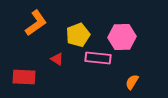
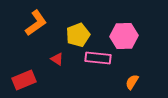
pink hexagon: moved 2 px right, 1 px up
red rectangle: moved 3 px down; rotated 25 degrees counterclockwise
